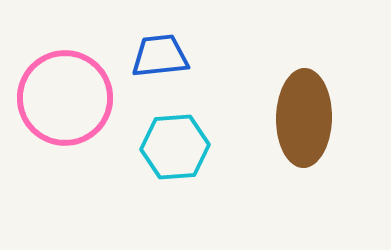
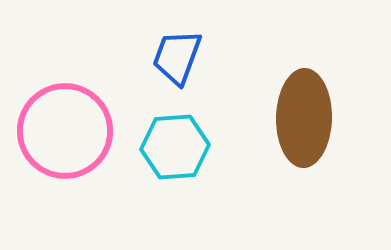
blue trapezoid: moved 17 px right, 1 px down; rotated 64 degrees counterclockwise
pink circle: moved 33 px down
